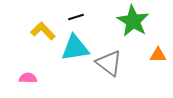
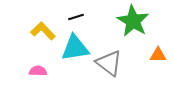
pink semicircle: moved 10 px right, 7 px up
